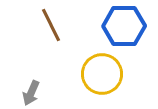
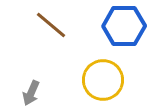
brown line: rotated 24 degrees counterclockwise
yellow circle: moved 1 px right, 6 px down
